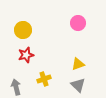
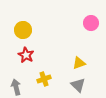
pink circle: moved 13 px right
red star: rotated 28 degrees counterclockwise
yellow triangle: moved 1 px right, 1 px up
